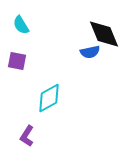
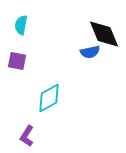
cyan semicircle: rotated 42 degrees clockwise
